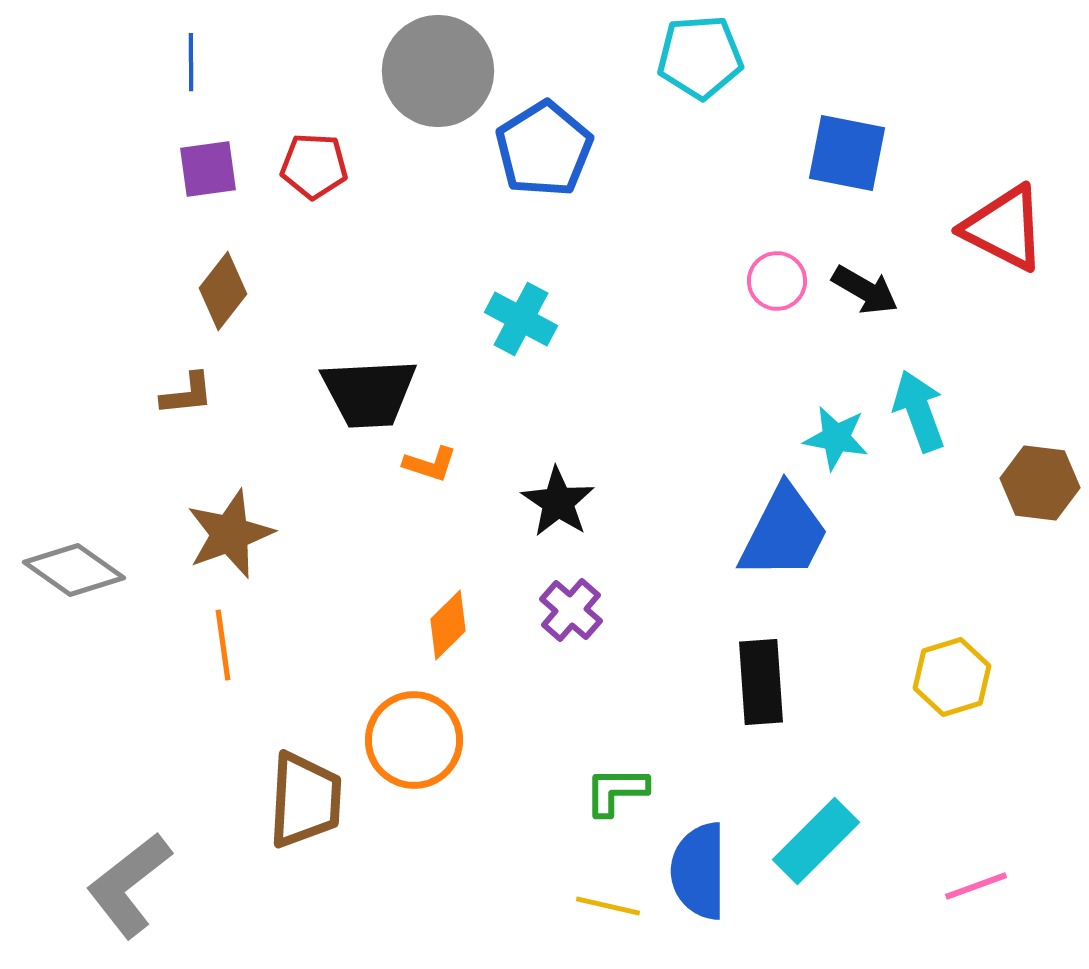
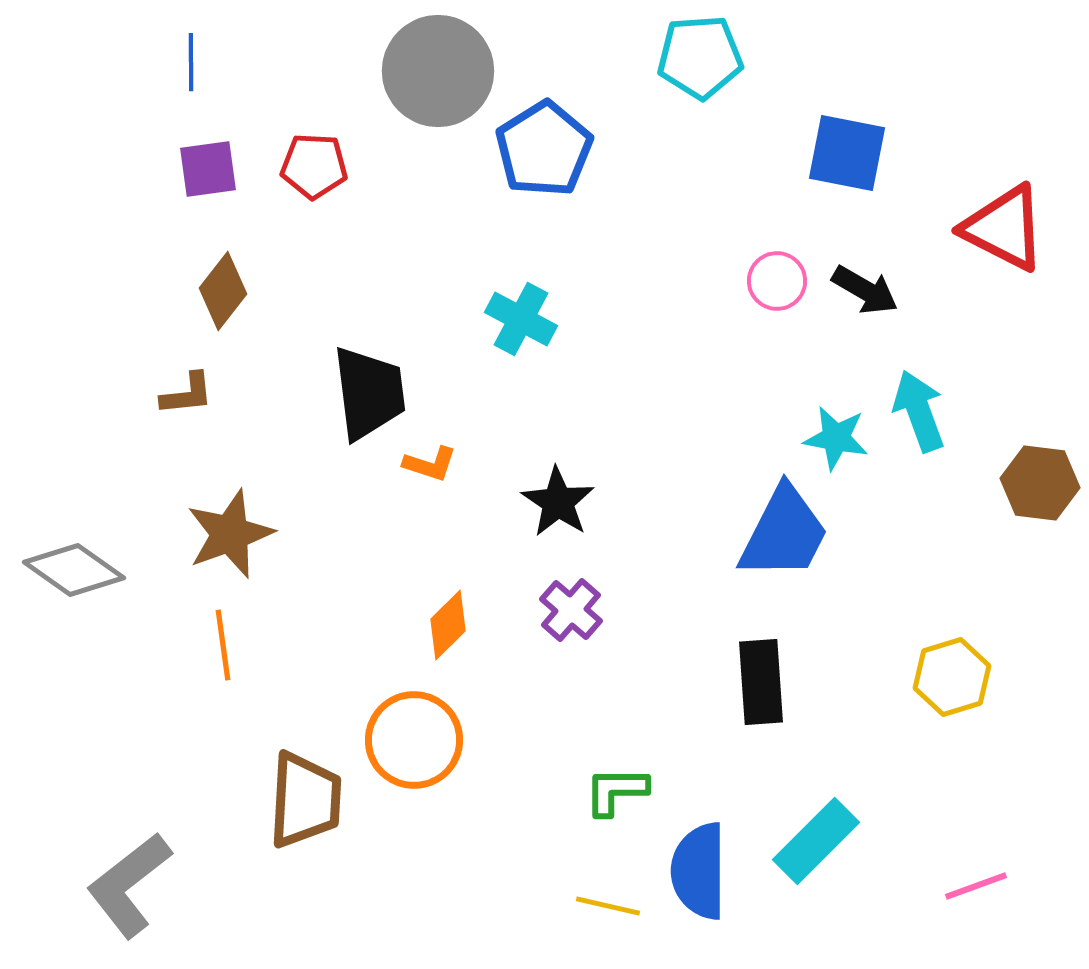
black trapezoid: rotated 94 degrees counterclockwise
